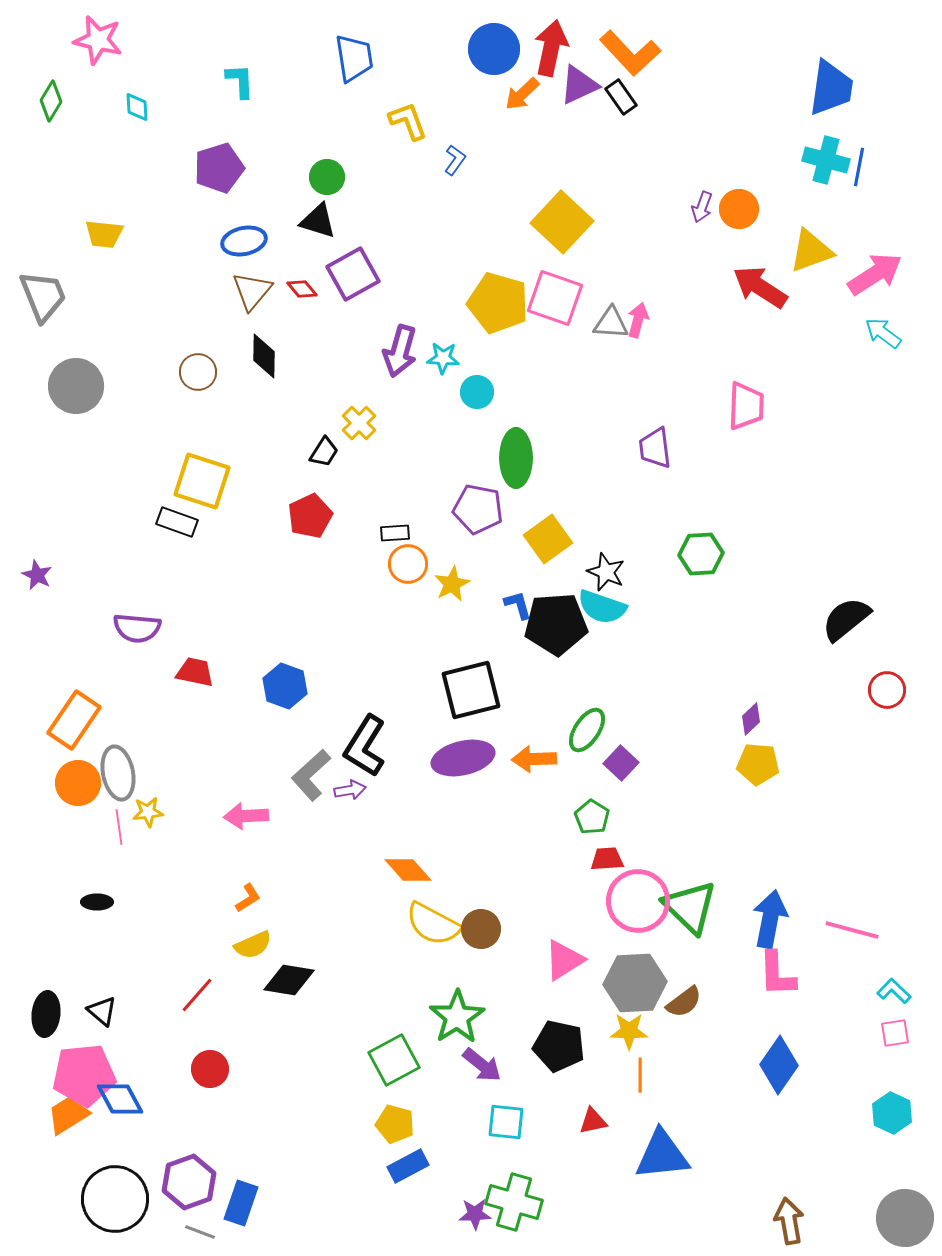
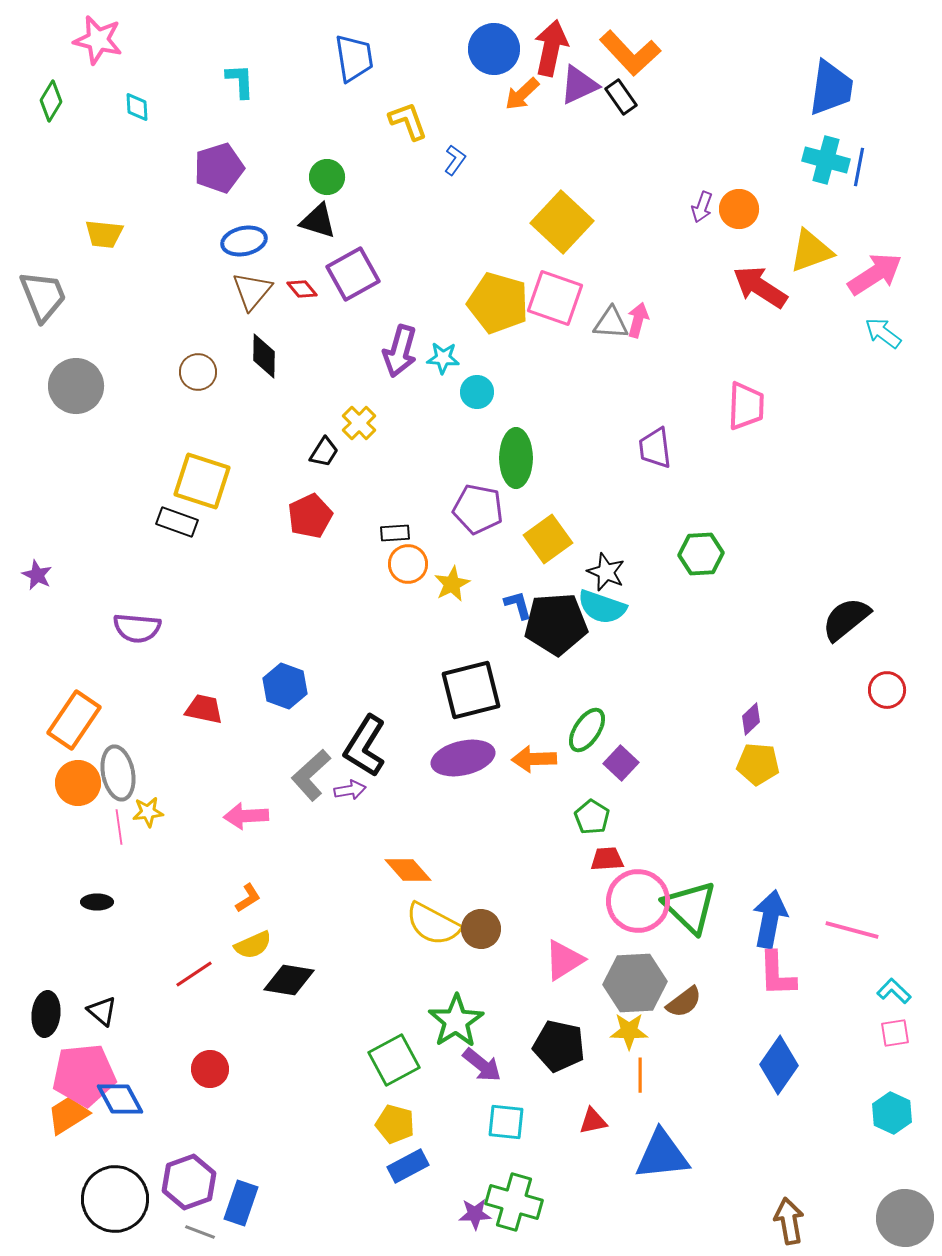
red trapezoid at (195, 672): moved 9 px right, 37 px down
red line at (197, 995): moved 3 px left, 21 px up; rotated 15 degrees clockwise
green star at (457, 1017): moved 1 px left, 4 px down
